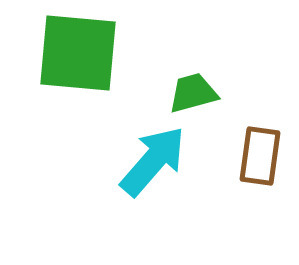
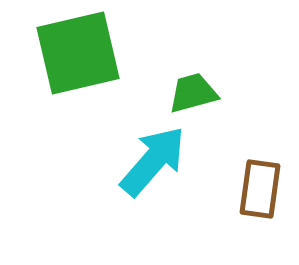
green square: rotated 18 degrees counterclockwise
brown rectangle: moved 33 px down
